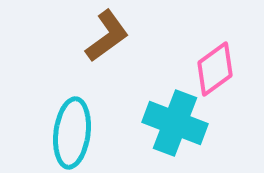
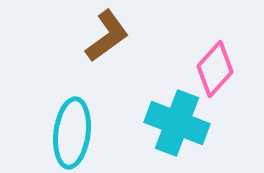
pink diamond: rotated 12 degrees counterclockwise
cyan cross: moved 2 px right
